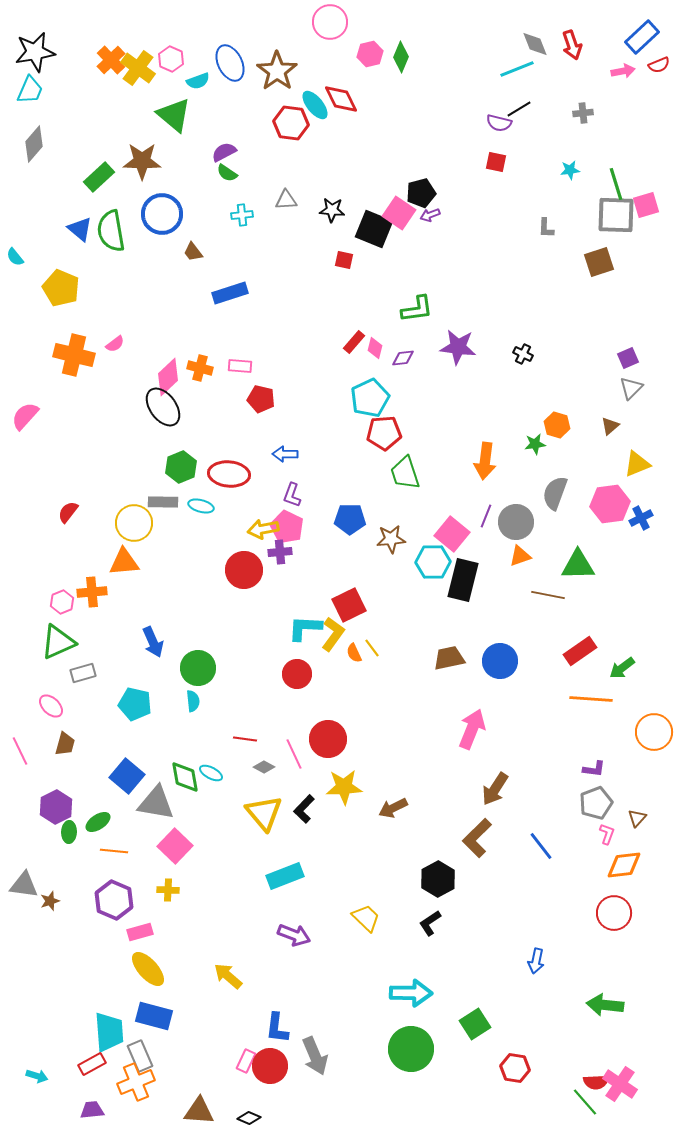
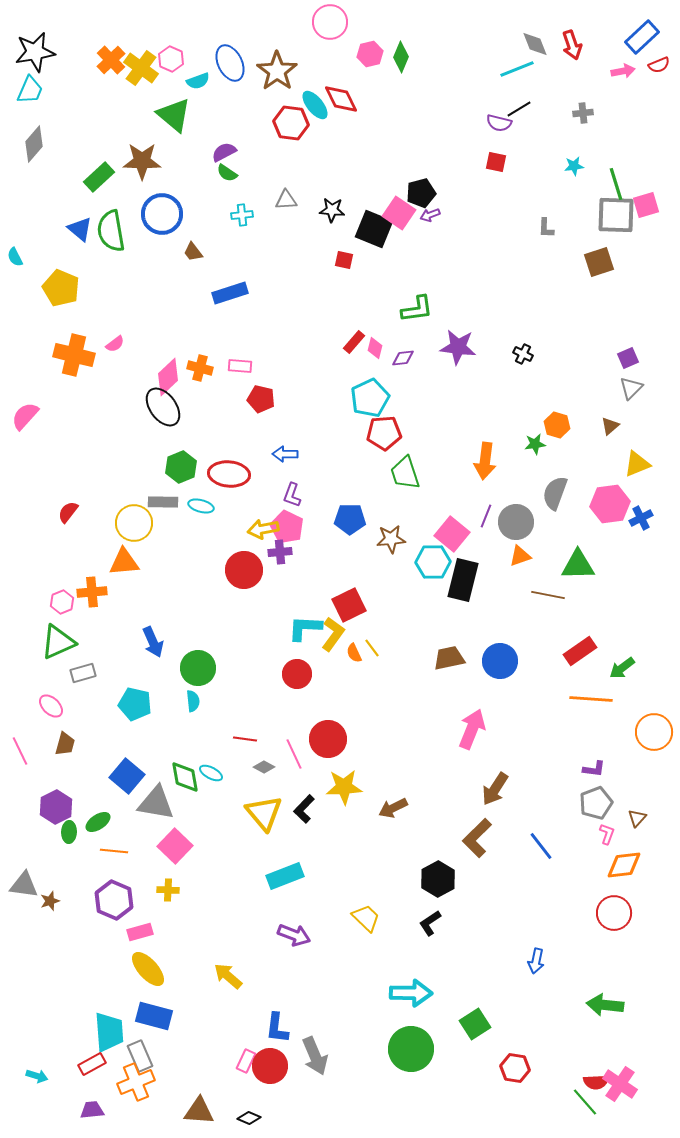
yellow cross at (138, 68): moved 3 px right
cyan star at (570, 170): moved 4 px right, 4 px up
cyan semicircle at (15, 257): rotated 12 degrees clockwise
